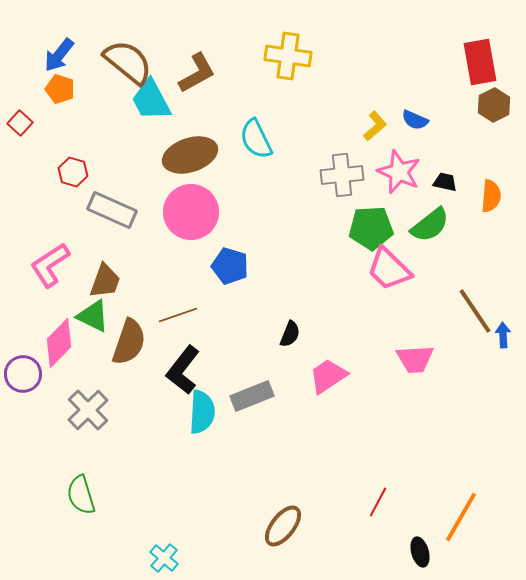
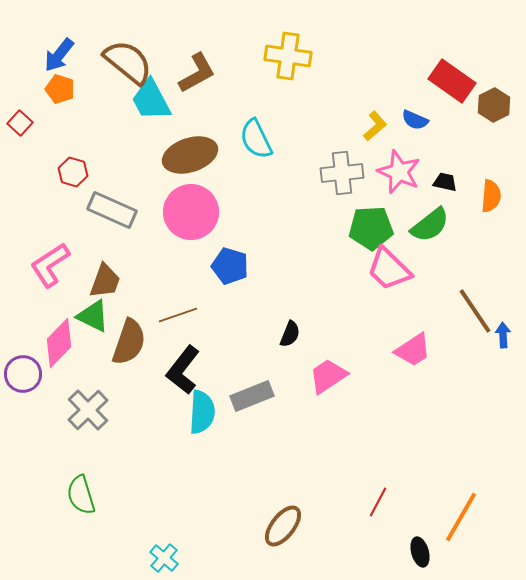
red rectangle at (480, 62): moved 28 px left, 19 px down; rotated 45 degrees counterclockwise
gray cross at (342, 175): moved 2 px up
pink trapezoid at (415, 359): moved 2 px left, 9 px up; rotated 30 degrees counterclockwise
